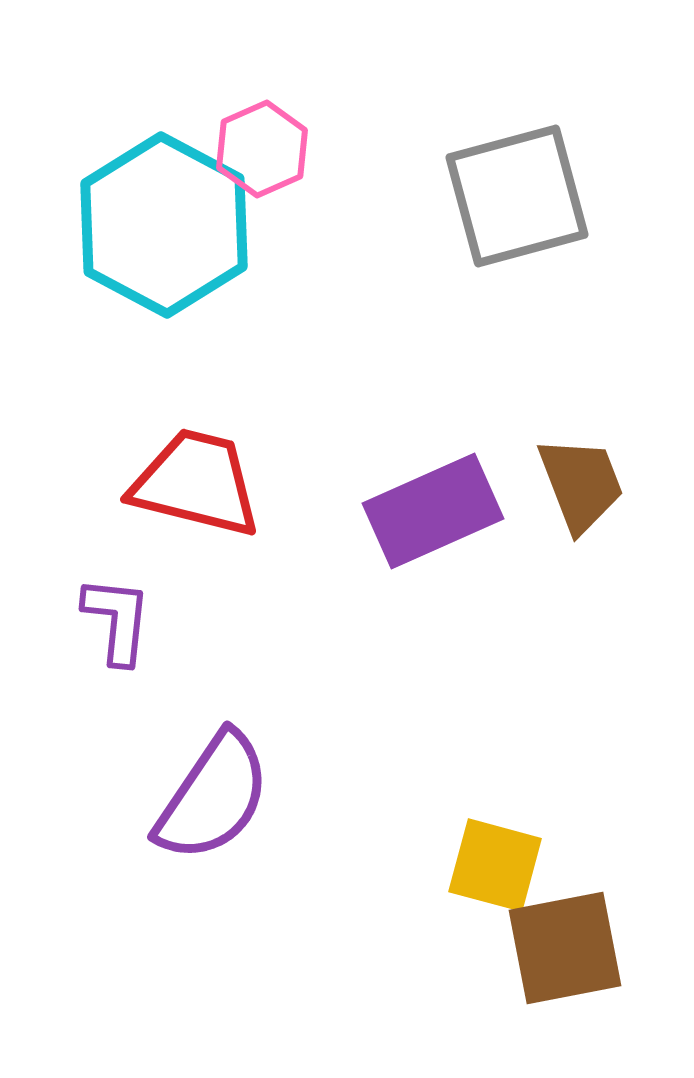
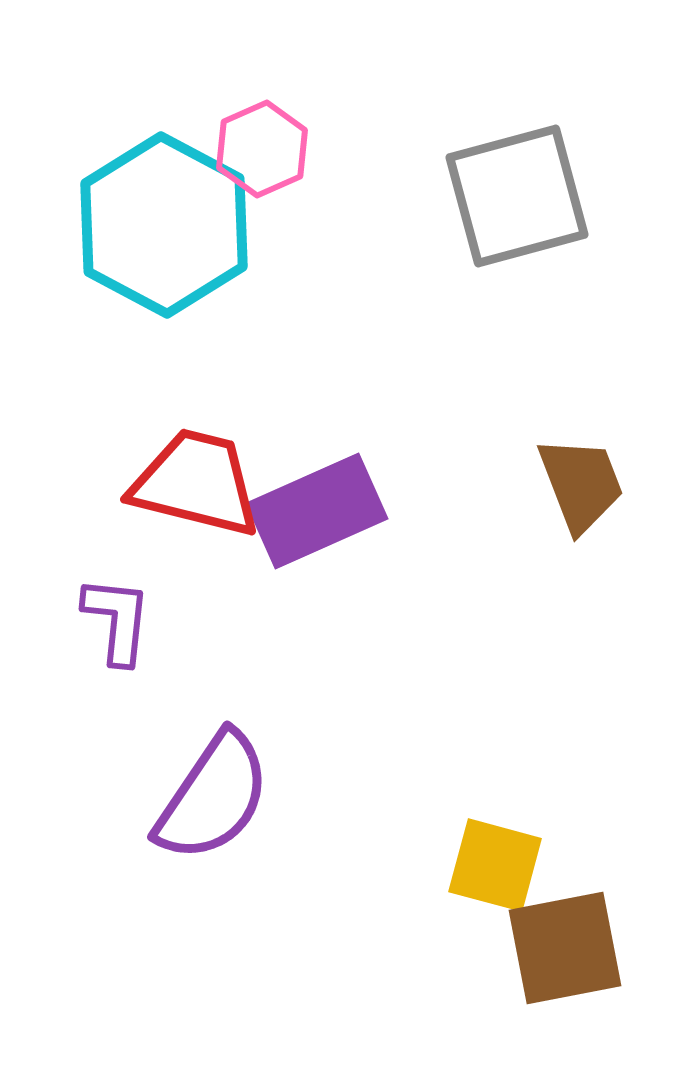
purple rectangle: moved 116 px left
